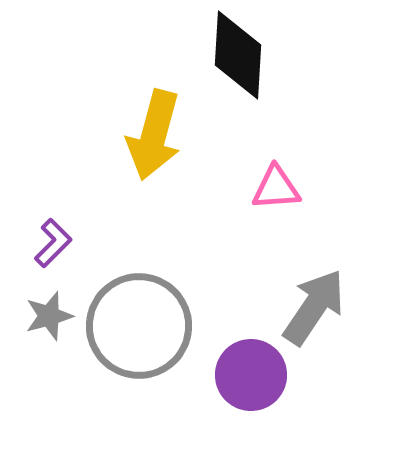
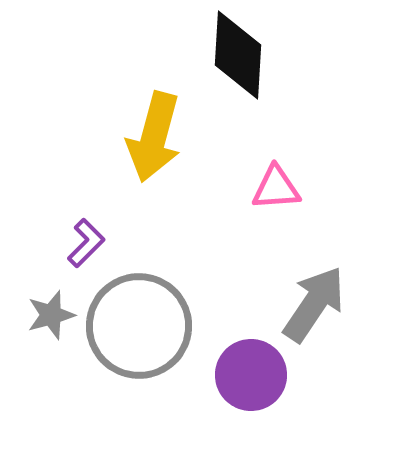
yellow arrow: moved 2 px down
purple L-shape: moved 33 px right
gray arrow: moved 3 px up
gray star: moved 2 px right, 1 px up
